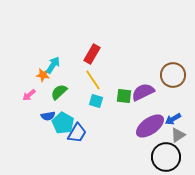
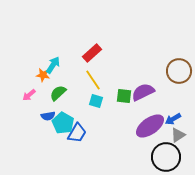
red rectangle: moved 1 px up; rotated 18 degrees clockwise
brown circle: moved 6 px right, 4 px up
green semicircle: moved 1 px left, 1 px down
